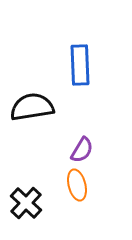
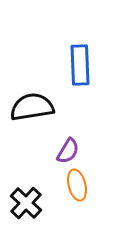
purple semicircle: moved 14 px left, 1 px down
